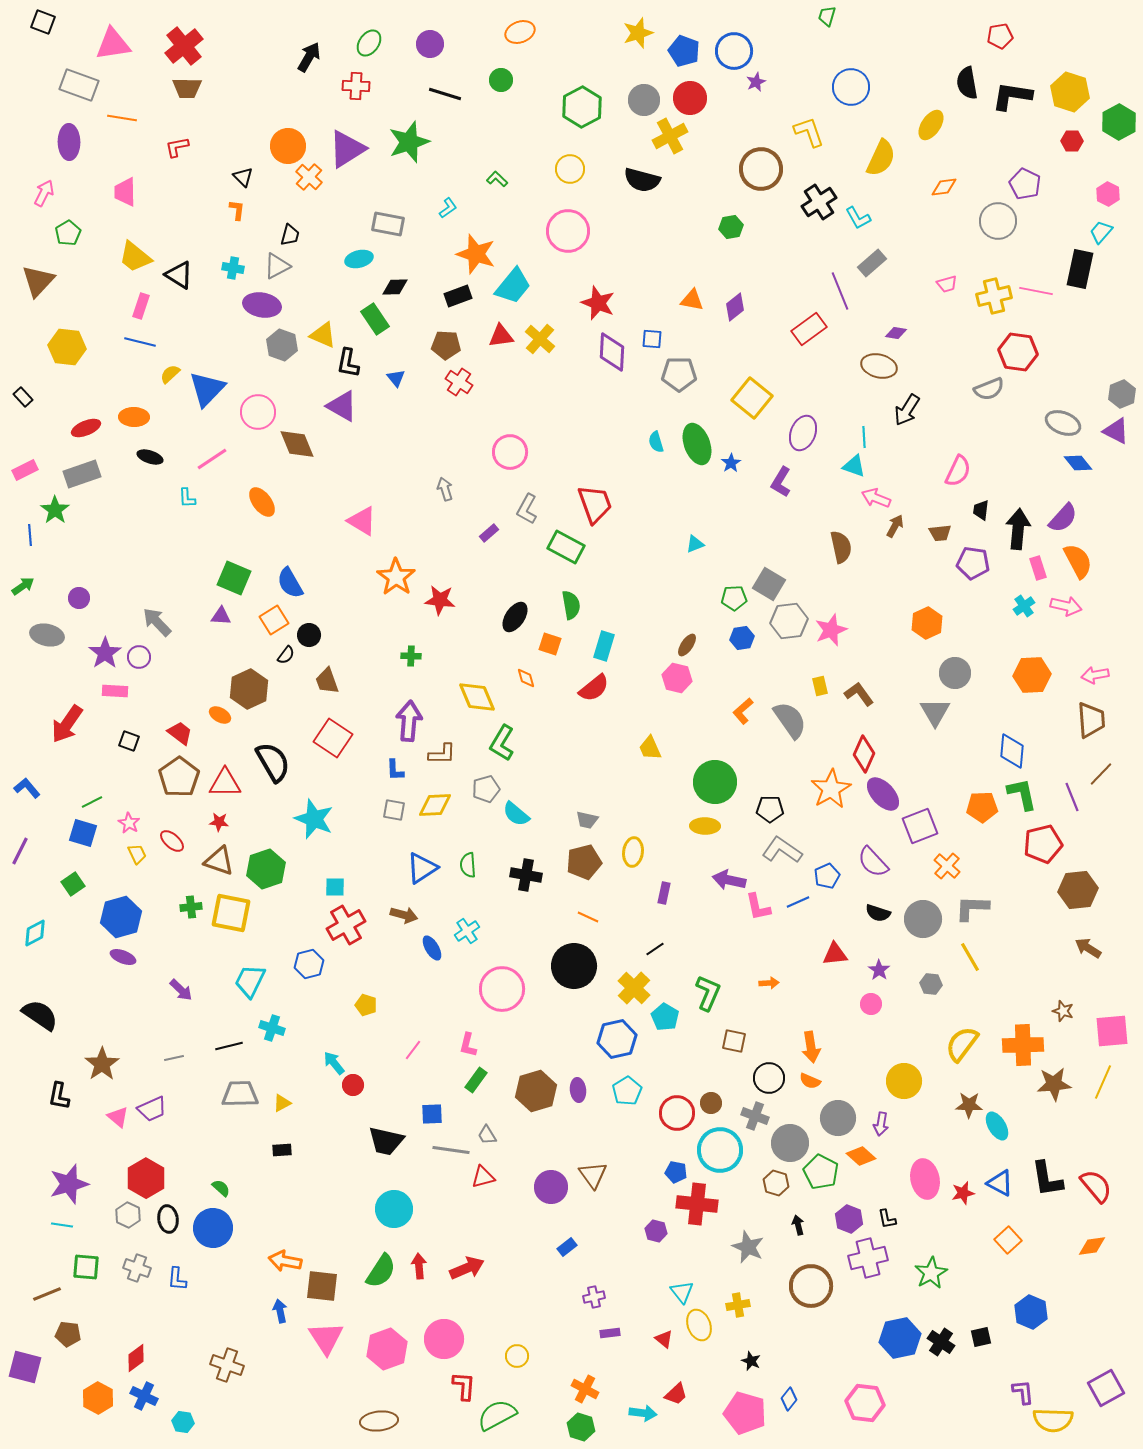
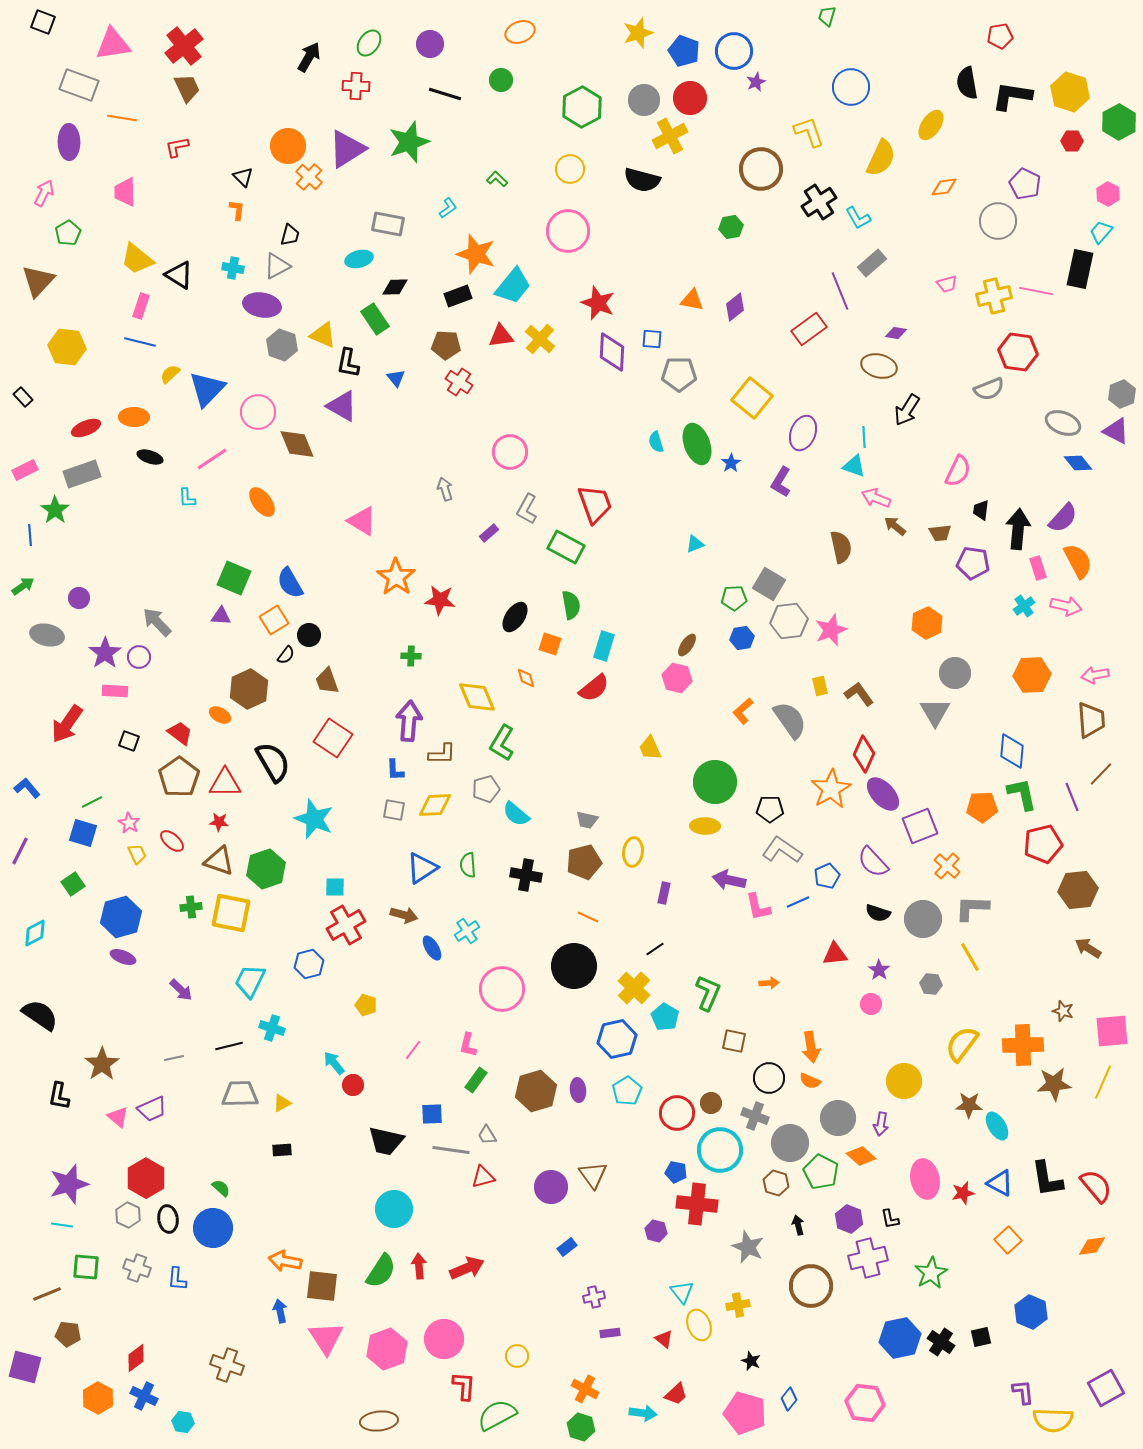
brown trapezoid at (187, 88): rotated 116 degrees counterclockwise
yellow trapezoid at (135, 257): moved 2 px right, 2 px down
brown arrow at (895, 526): rotated 80 degrees counterclockwise
black L-shape at (887, 1219): moved 3 px right
